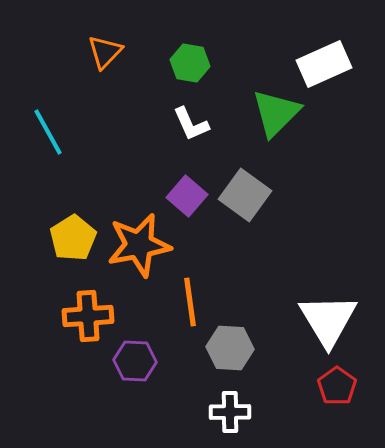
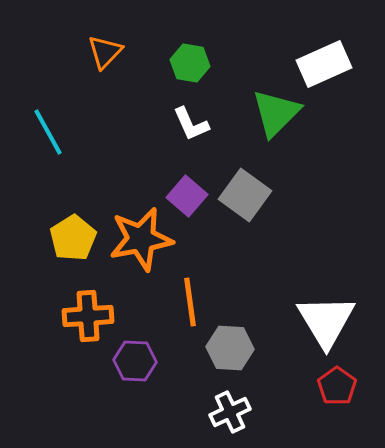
orange star: moved 2 px right, 6 px up
white triangle: moved 2 px left, 1 px down
white cross: rotated 24 degrees counterclockwise
